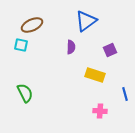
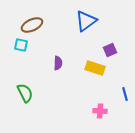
purple semicircle: moved 13 px left, 16 px down
yellow rectangle: moved 7 px up
